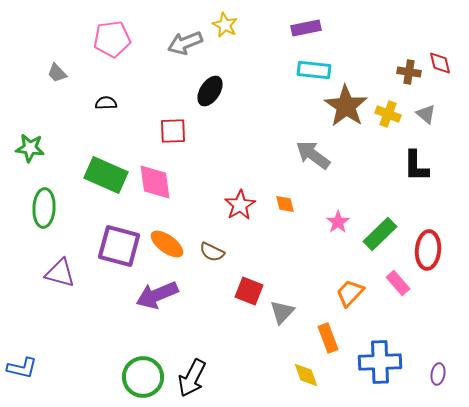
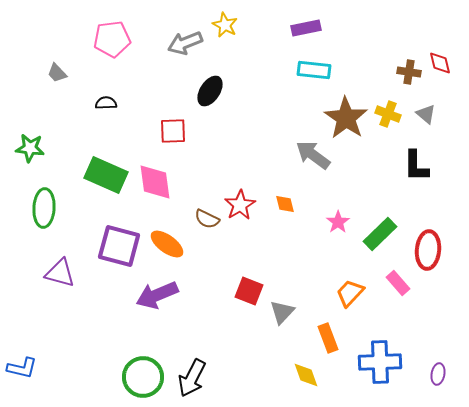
brown star at (346, 106): moved 12 px down
brown semicircle at (212, 252): moved 5 px left, 33 px up
